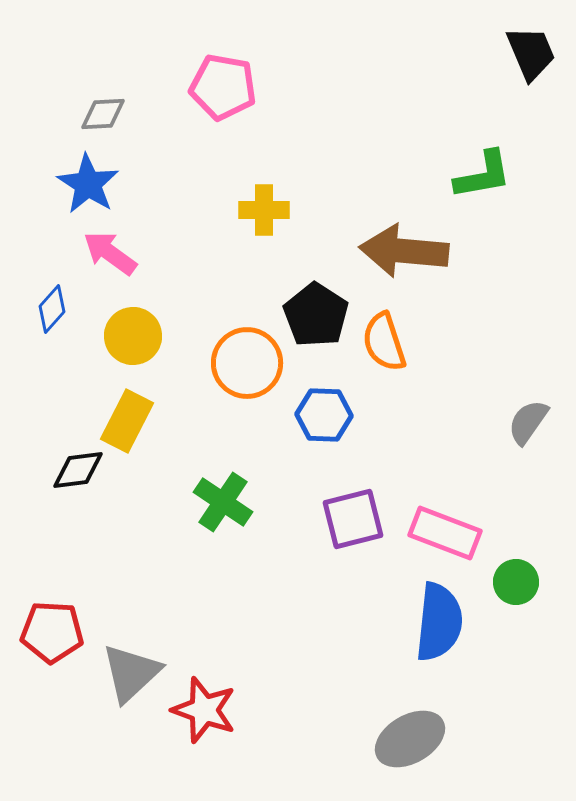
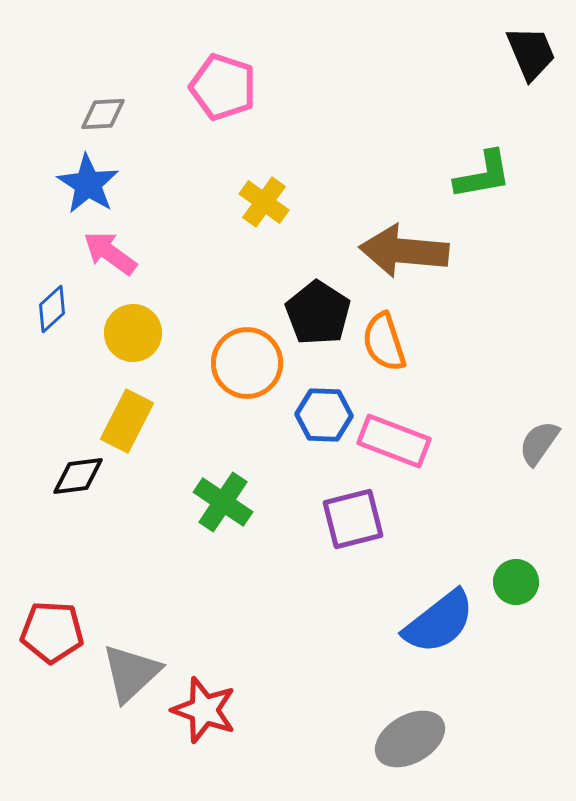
pink pentagon: rotated 8 degrees clockwise
yellow cross: moved 8 px up; rotated 36 degrees clockwise
blue diamond: rotated 6 degrees clockwise
black pentagon: moved 2 px right, 2 px up
yellow circle: moved 3 px up
gray semicircle: moved 11 px right, 21 px down
black diamond: moved 6 px down
pink rectangle: moved 51 px left, 92 px up
blue semicircle: rotated 46 degrees clockwise
